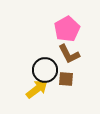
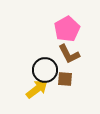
brown square: moved 1 px left
